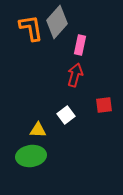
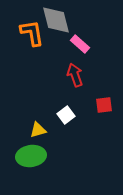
gray diamond: moved 1 px left, 2 px up; rotated 56 degrees counterclockwise
orange L-shape: moved 1 px right, 5 px down
pink rectangle: moved 1 px up; rotated 60 degrees counterclockwise
red arrow: rotated 35 degrees counterclockwise
yellow triangle: rotated 18 degrees counterclockwise
